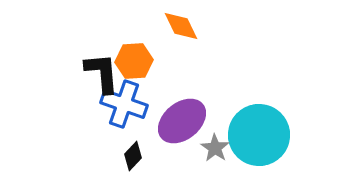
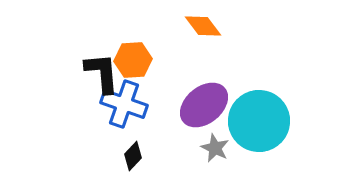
orange diamond: moved 22 px right; rotated 12 degrees counterclockwise
orange hexagon: moved 1 px left, 1 px up
purple ellipse: moved 22 px right, 16 px up
cyan circle: moved 14 px up
gray star: rotated 8 degrees counterclockwise
